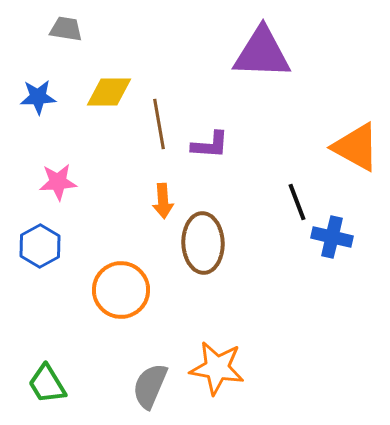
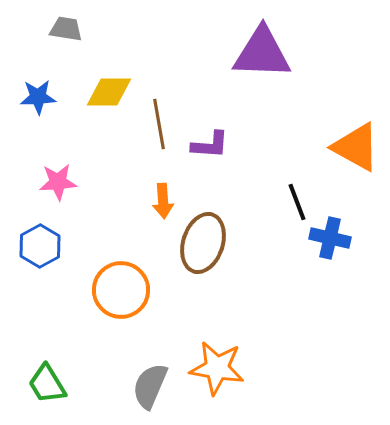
blue cross: moved 2 px left, 1 px down
brown ellipse: rotated 20 degrees clockwise
